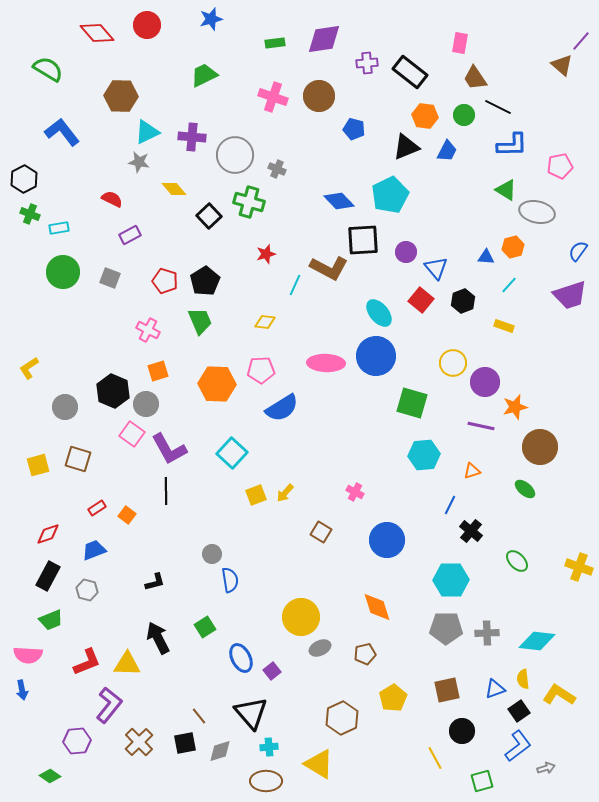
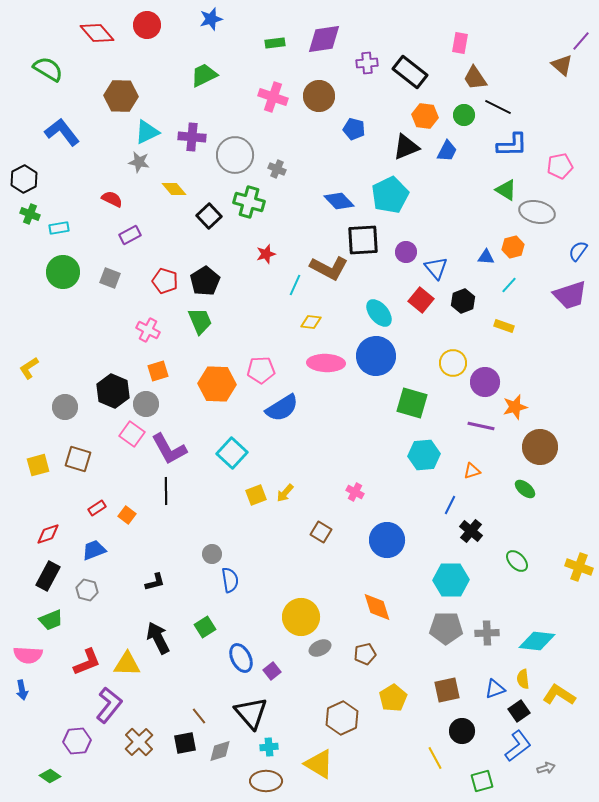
yellow diamond at (265, 322): moved 46 px right
